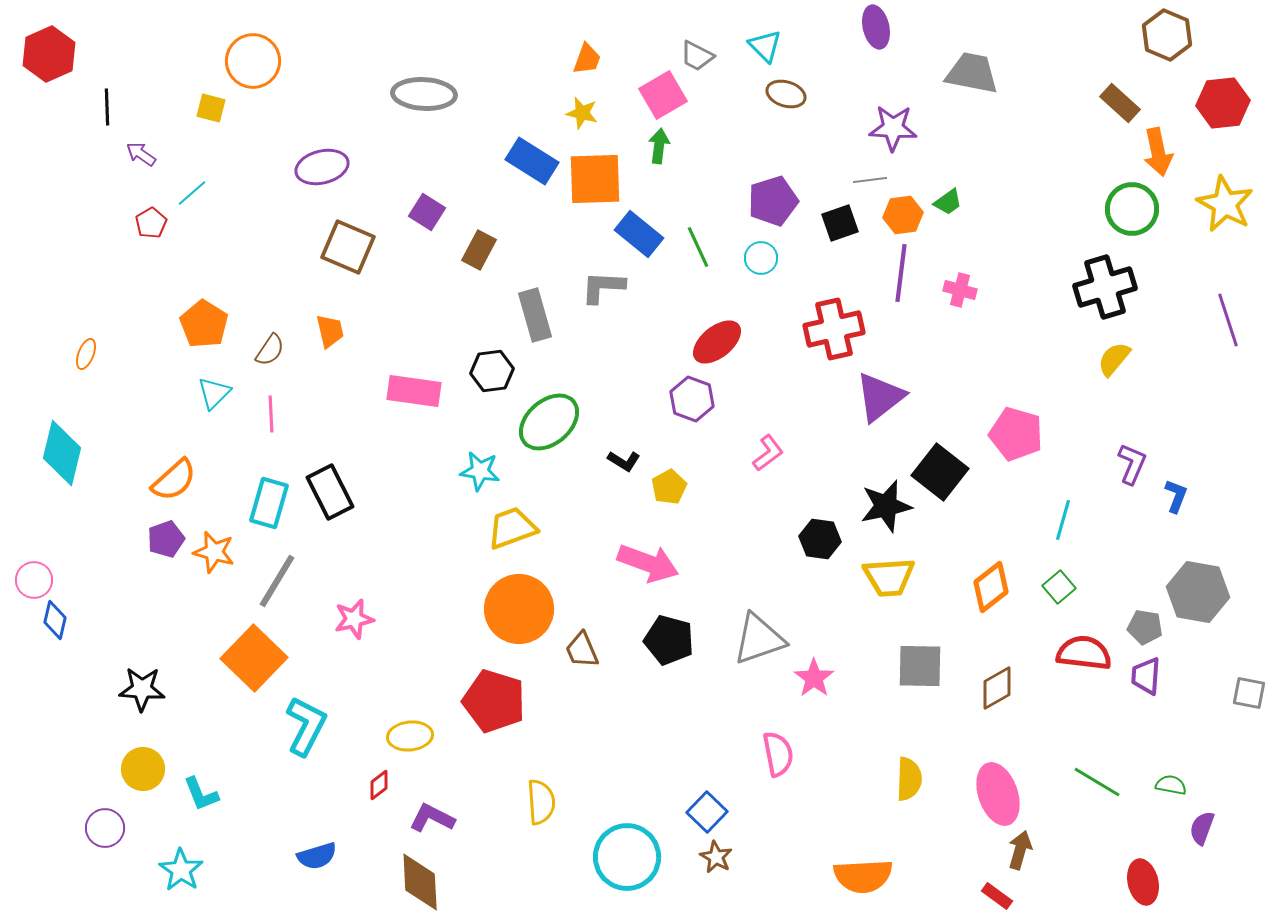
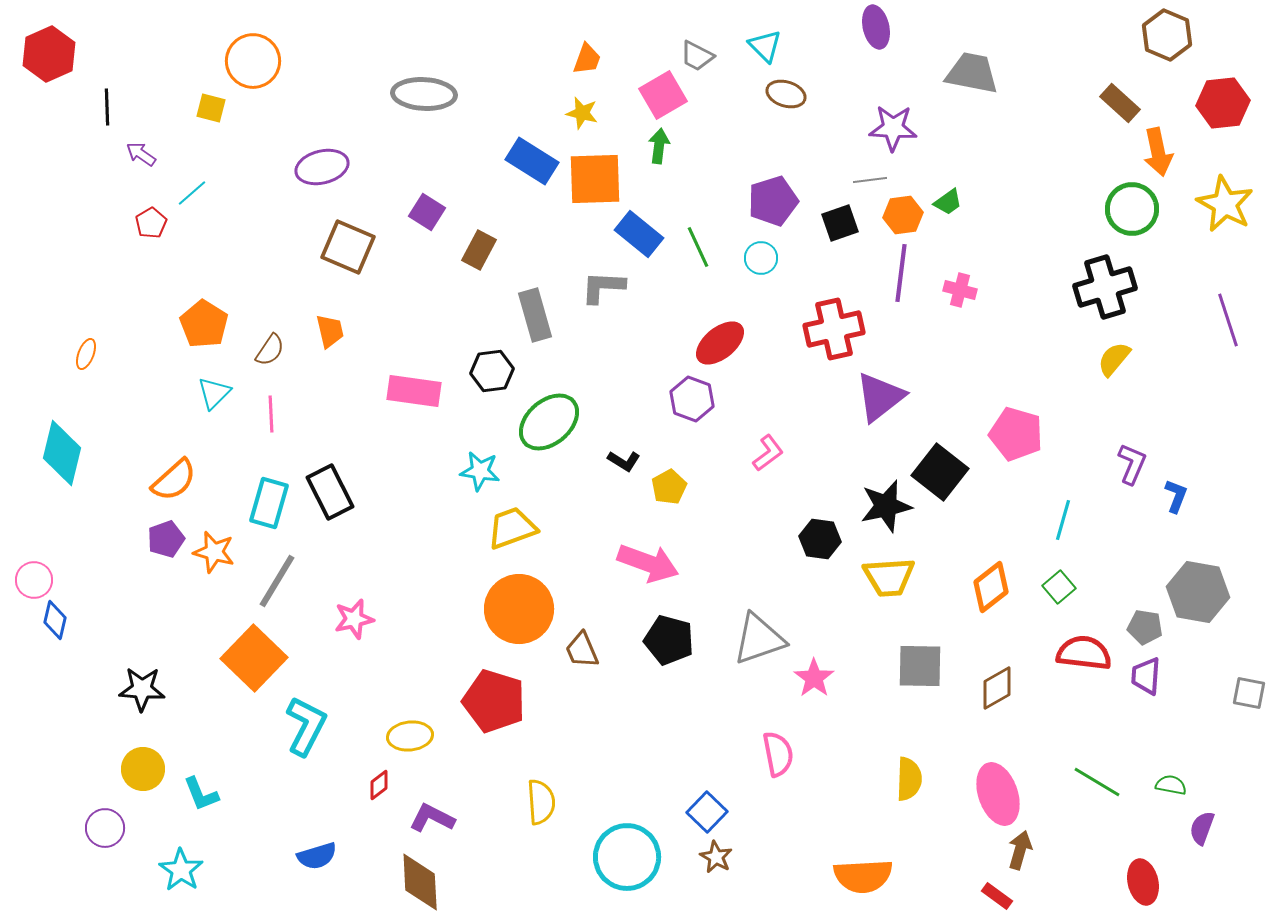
red ellipse at (717, 342): moved 3 px right, 1 px down
